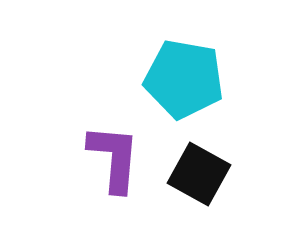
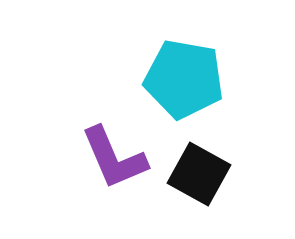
purple L-shape: rotated 152 degrees clockwise
